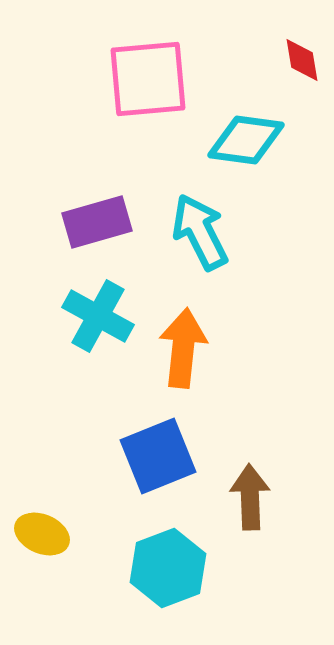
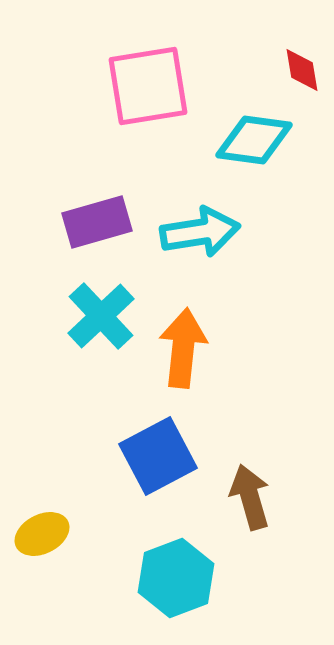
red diamond: moved 10 px down
pink square: moved 7 px down; rotated 4 degrees counterclockwise
cyan diamond: moved 8 px right
cyan arrow: rotated 108 degrees clockwise
cyan cross: moved 3 px right; rotated 18 degrees clockwise
blue square: rotated 6 degrees counterclockwise
brown arrow: rotated 14 degrees counterclockwise
yellow ellipse: rotated 50 degrees counterclockwise
cyan hexagon: moved 8 px right, 10 px down
